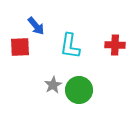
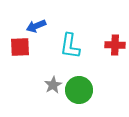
blue arrow: rotated 108 degrees clockwise
